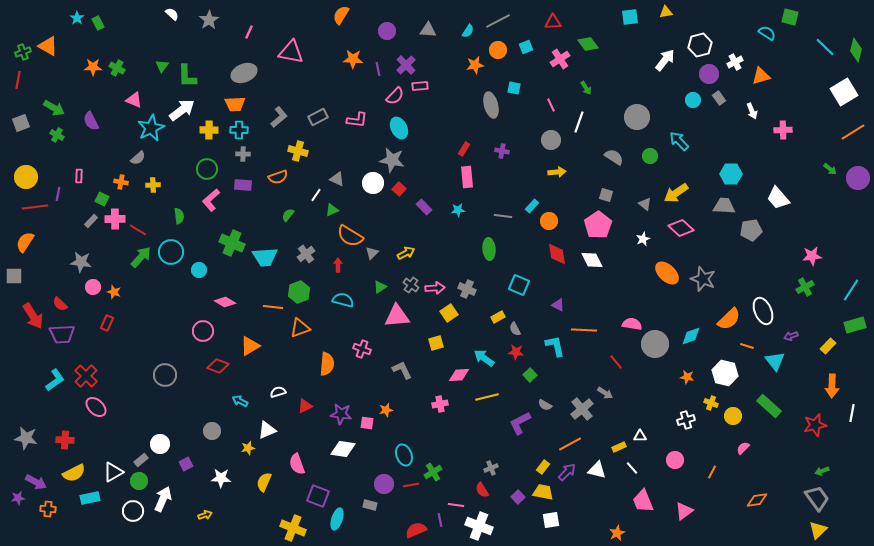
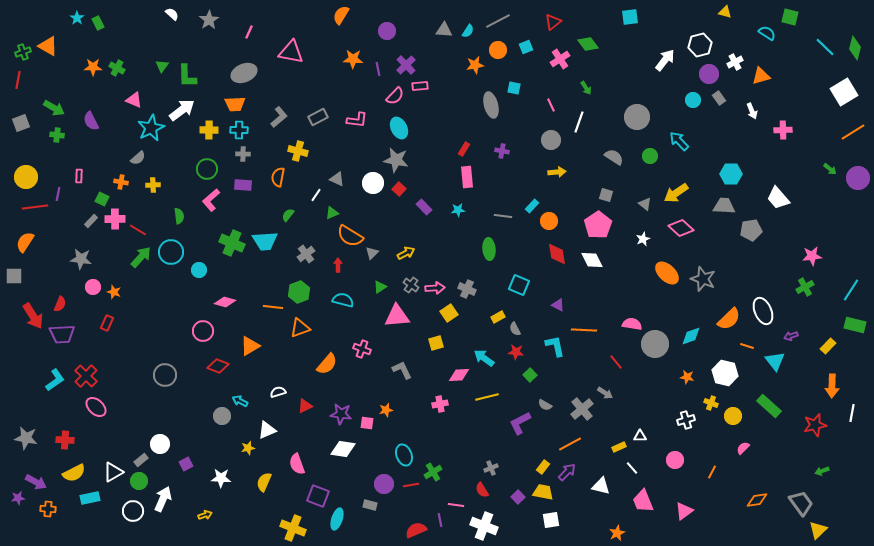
yellow triangle at (666, 12): moved 59 px right; rotated 24 degrees clockwise
red triangle at (553, 22): rotated 36 degrees counterclockwise
gray triangle at (428, 30): moved 16 px right
green diamond at (856, 50): moved 1 px left, 2 px up
green cross at (57, 135): rotated 24 degrees counterclockwise
gray star at (392, 160): moved 4 px right
orange semicircle at (278, 177): rotated 120 degrees clockwise
green triangle at (332, 210): moved 3 px down
cyan trapezoid at (265, 257): moved 16 px up
gray star at (81, 262): moved 3 px up
pink diamond at (225, 302): rotated 15 degrees counterclockwise
red semicircle at (60, 304): rotated 112 degrees counterclockwise
green rectangle at (855, 325): rotated 30 degrees clockwise
orange semicircle at (327, 364): rotated 35 degrees clockwise
gray circle at (212, 431): moved 10 px right, 15 px up
white triangle at (597, 470): moved 4 px right, 16 px down
gray trapezoid at (817, 498): moved 16 px left, 5 px down
white cross at (479, 526): moved 5 px right
